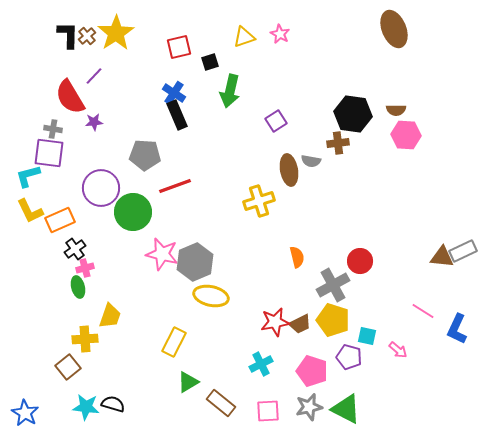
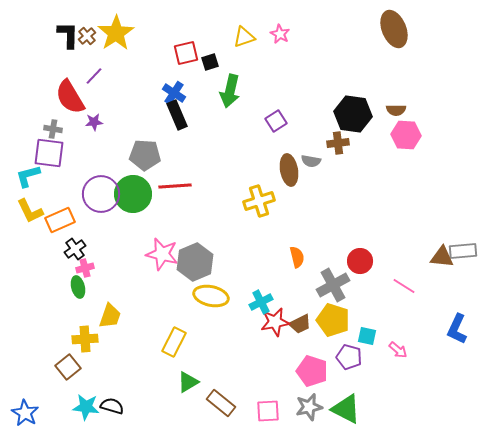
red square at (179, 47): moved 7 px right, 6 px down
red line at (175, 186): rotated 16 degrees clockwise
purple circle at (101, 188): moved 6 px down
green circle at (133, 212): moved 18 px up
gray rectangle at (463, 251): rotated 20 degrees clockwise
pink line at (423, 311): moved 19 px left, 25 px up
cyan cross at (261, 364): moved 62 px up
black semicircle at (113, 404): moved 1 px left, 2 px down
